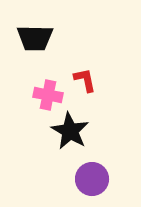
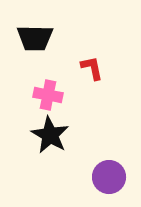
red L-shape: moved 7 px right, 12 px up
black star: moved 20 px left, 4 px down
purple circle: moved 17 px right, 2 px up
